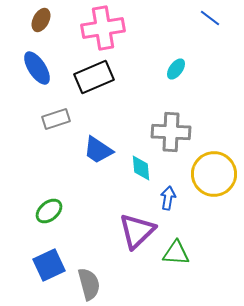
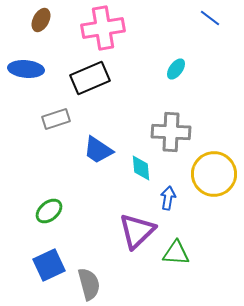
blue ellipse: moved 11 px left, 1 px down; rotated 52 degrees counterclockwise
black rectangle: moved 4 px left, 1 px down
